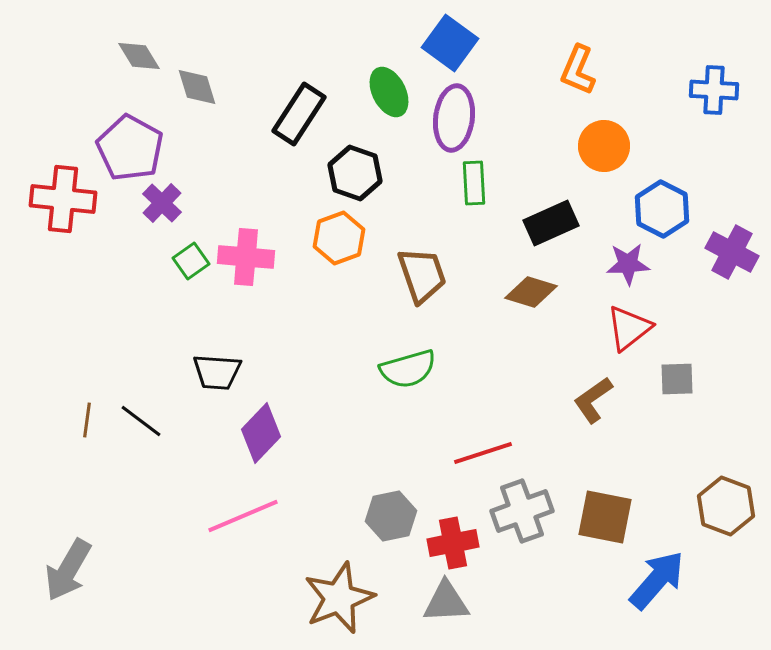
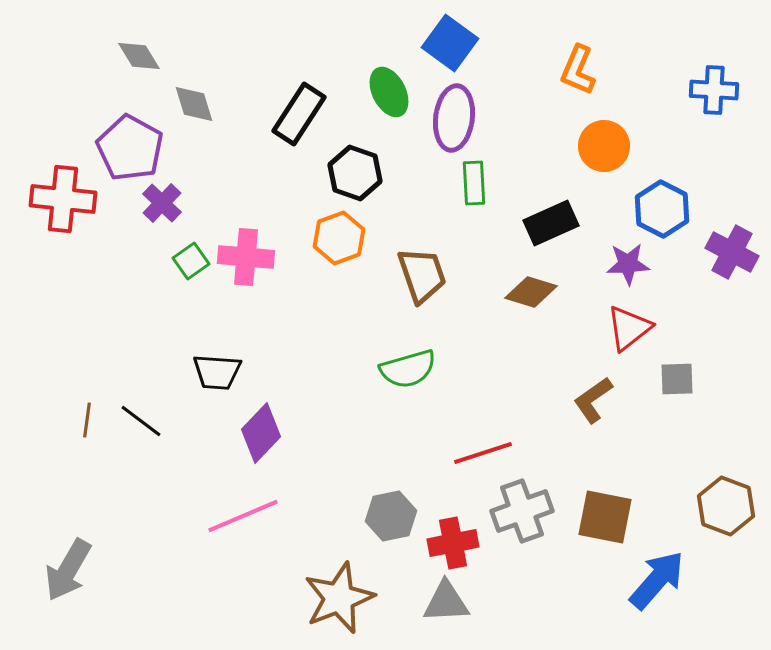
gray diamond at (197, 87): moved 3 px left, 17 px down
